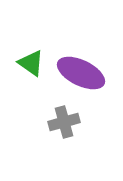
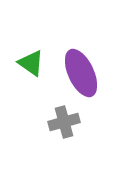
purple ellipse: rotated 39 degrees clockwise
